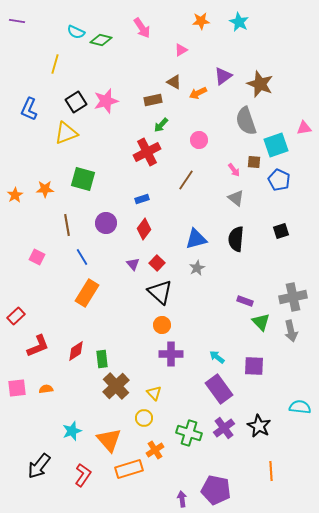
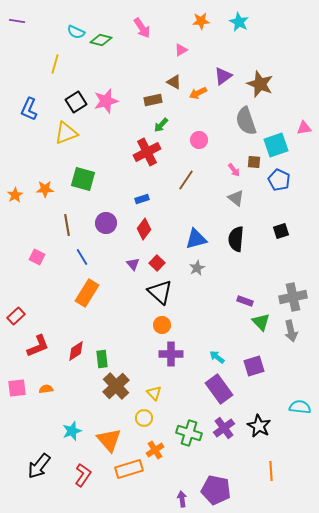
purple square at (254, 366): rotated 20 degrees counterclockwise
